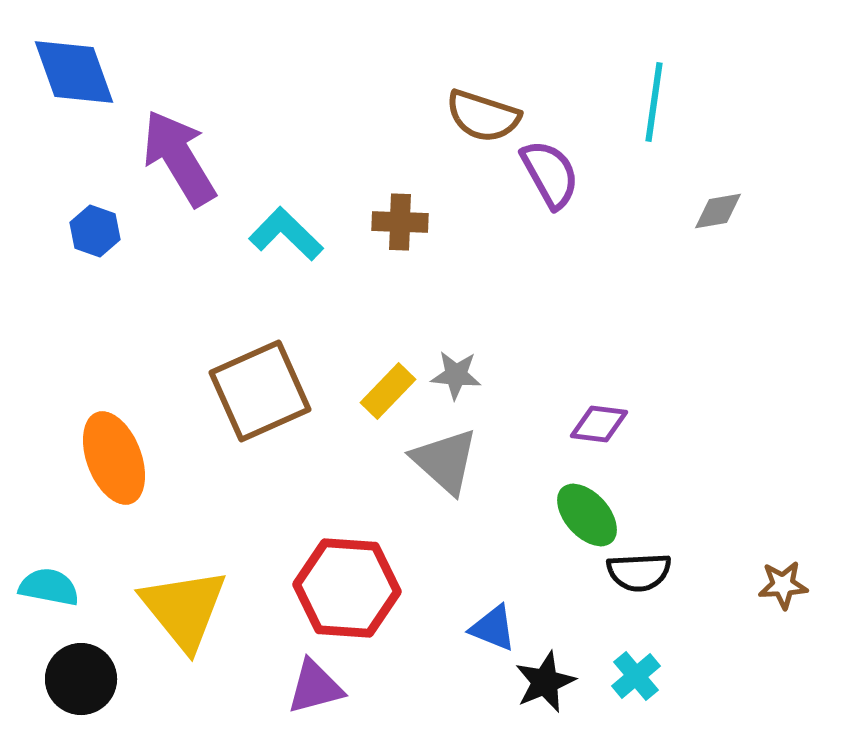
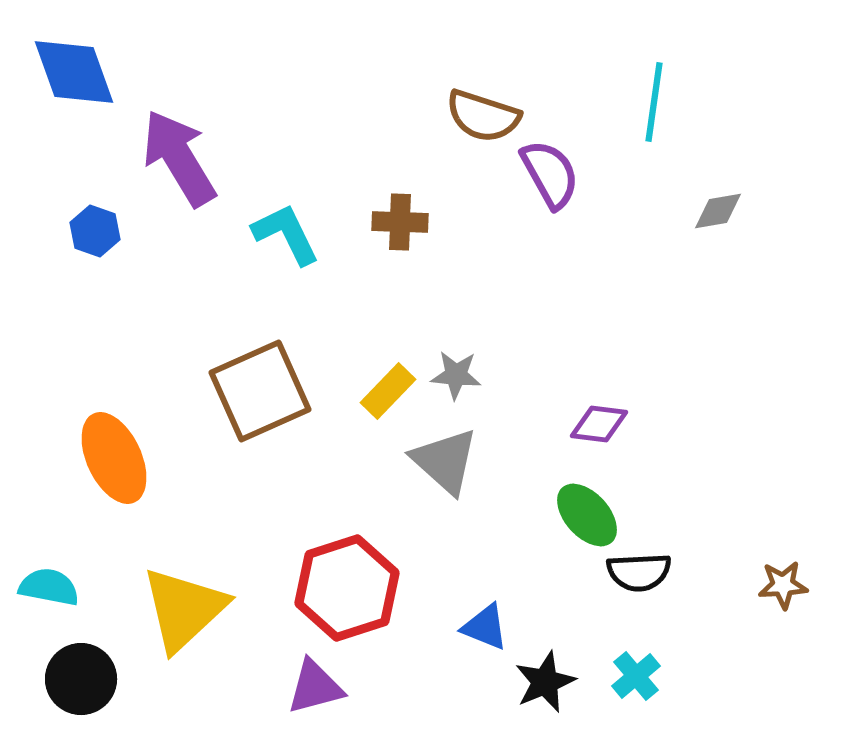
cyan L-shape: rotated 20 degrees clockwise
orange ellipse: rotated 4 degrees counterclockwise
red hexagon: rotated 22 degrees counterclockwise
yellow triangle: rotated 26 degrees clockwise
blue triangle: moved 8 px left, 1 px up
